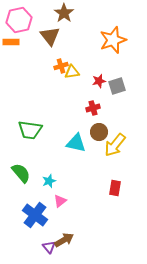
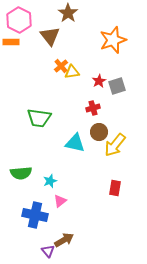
brown star: moved 4 px right
pink hexagon: rotated 20 degrees counterclockwise
orange cross: rotated 24 degrees counterclockwise
red star: rotated 16 degrees counterclockwise
green trapezoid: moved 9 px right, 12 px up
cyan triangle: moved 1 px left
green semicircle: rotated 125 degrees clockwise
cyan star: moved 1 px right
blue cross: rotated 25 degrees counterclockwise
purple triangle: moved 1 px left, 4 px down
